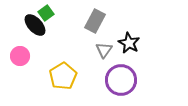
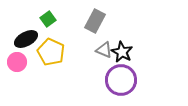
green square: moved 2 px right, 6 px down
black ellipse: moved 9 px left, 14 px down; rotated 75 degrees counterclockwise
black star: moved 7 px left, 9 px down
gray triangle: rotated 42 degrees counterclockwise
pink circle: moved 3 px left, 6 px down
yellow pentagon: moved 12 px left, 24 px up; rotated 16 degrees counterclockwise
